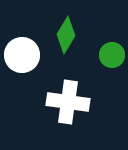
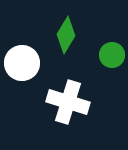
white circle: moved 8 px down
white cross: rotated 9 degrees clockwise
